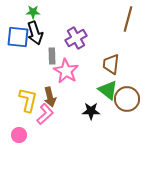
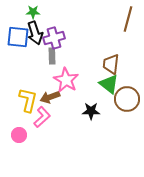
purple cross: moved 22 px left; rotated 15 degrees clockwise
pink star: moved 9 px down
green triangle: moved 1 px right, 6 px up
brown arrow: rotated 84 degrees clockwise
pink L-shape: moved 3 px left, 3 px down
